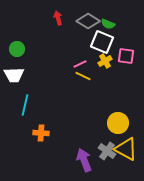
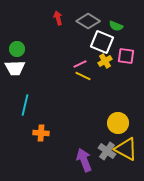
green semicircle: moved 8 px right, 2 px down
white trapezoid: moved 1 px right, 7 px up
